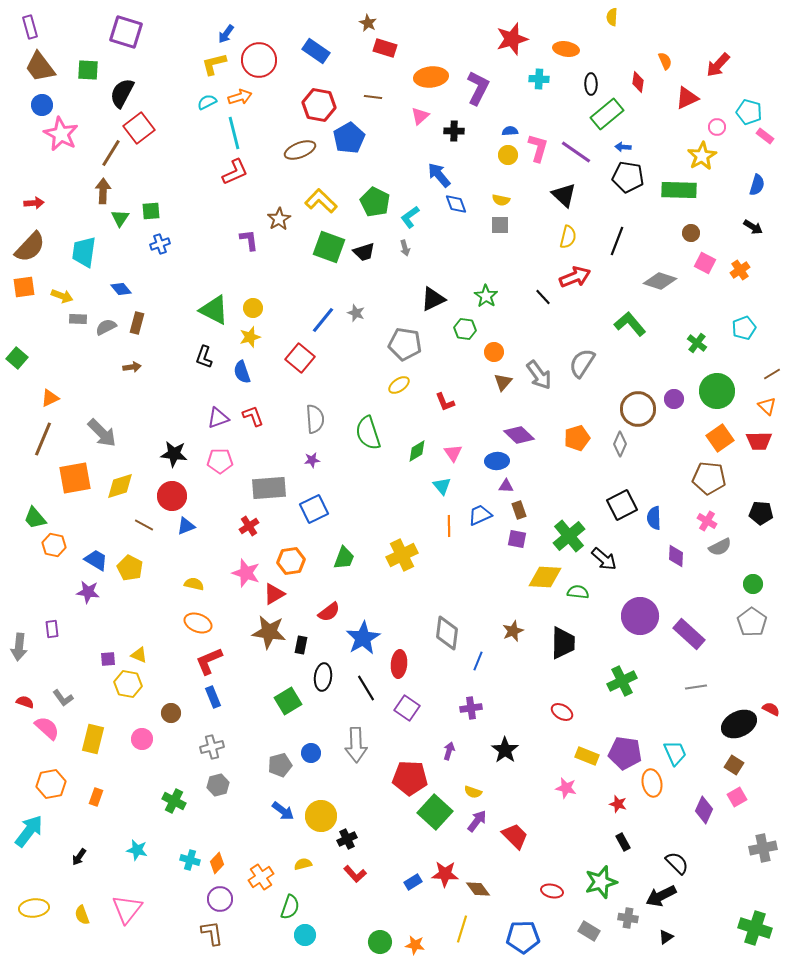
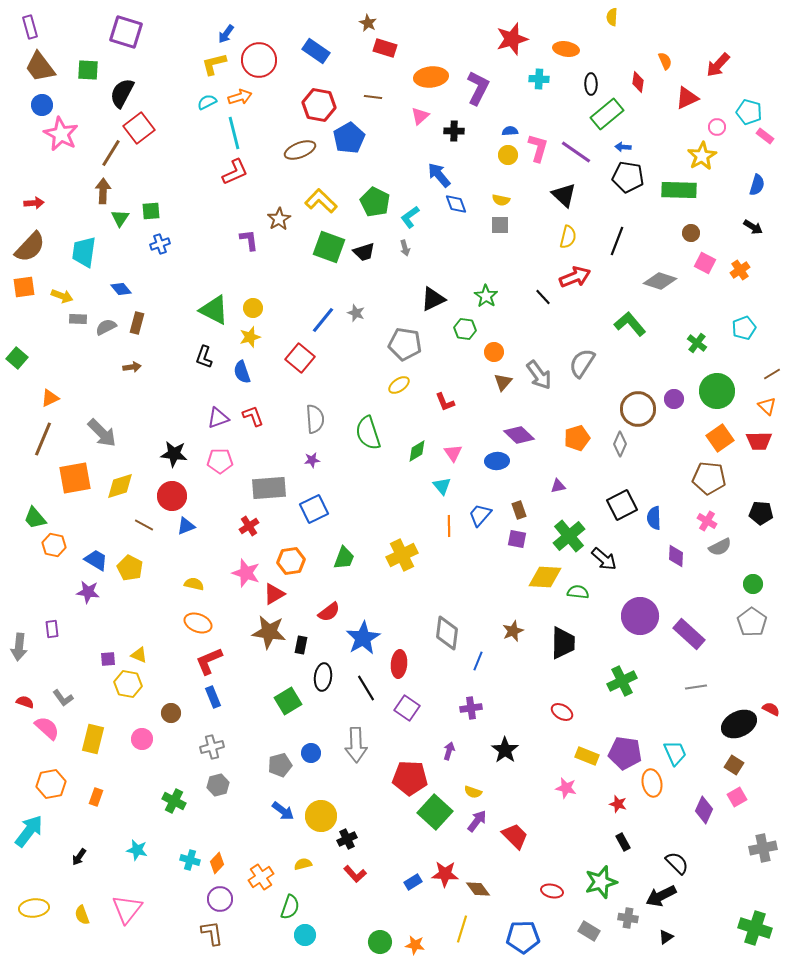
purple triangle at (506, 486): moved 52 px right; rotated 14 degrees counterclockwise
blue trapezoid at (480, 515): rotated 25 degrees counterclockwise
